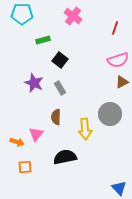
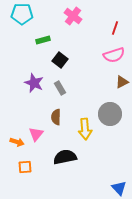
pink semicircle: moved 4 px left, 5 px up
